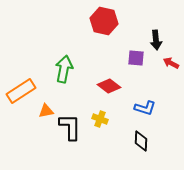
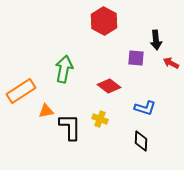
red hexagon: rotated 16 degrees clockwise
